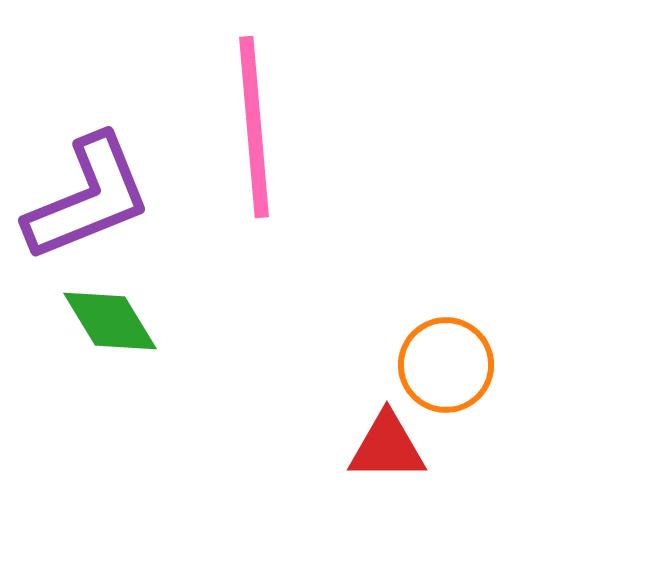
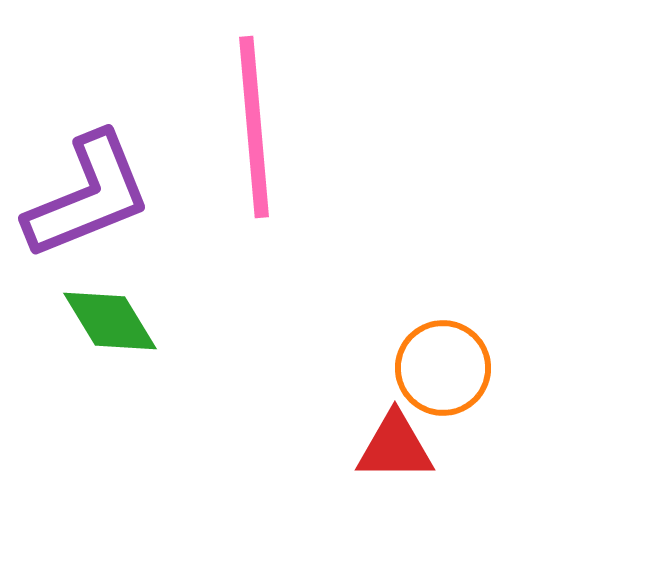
purple L-shape: moved 2 px up
orange circle: moved 3 px left, 3 px down
red triangle: moved 8 px right
